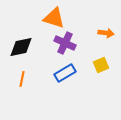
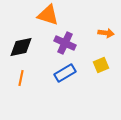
orange triangle: moved 6 px left, 3 px up
orange line: moved 1 px left, 1 px up
